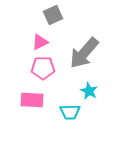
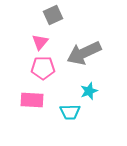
pink triangle: rotated 24 degrees counterclockwise
gray arrow: rotated 24 degrees clockwise
cyan star: rotated 24 degrees clockwise
